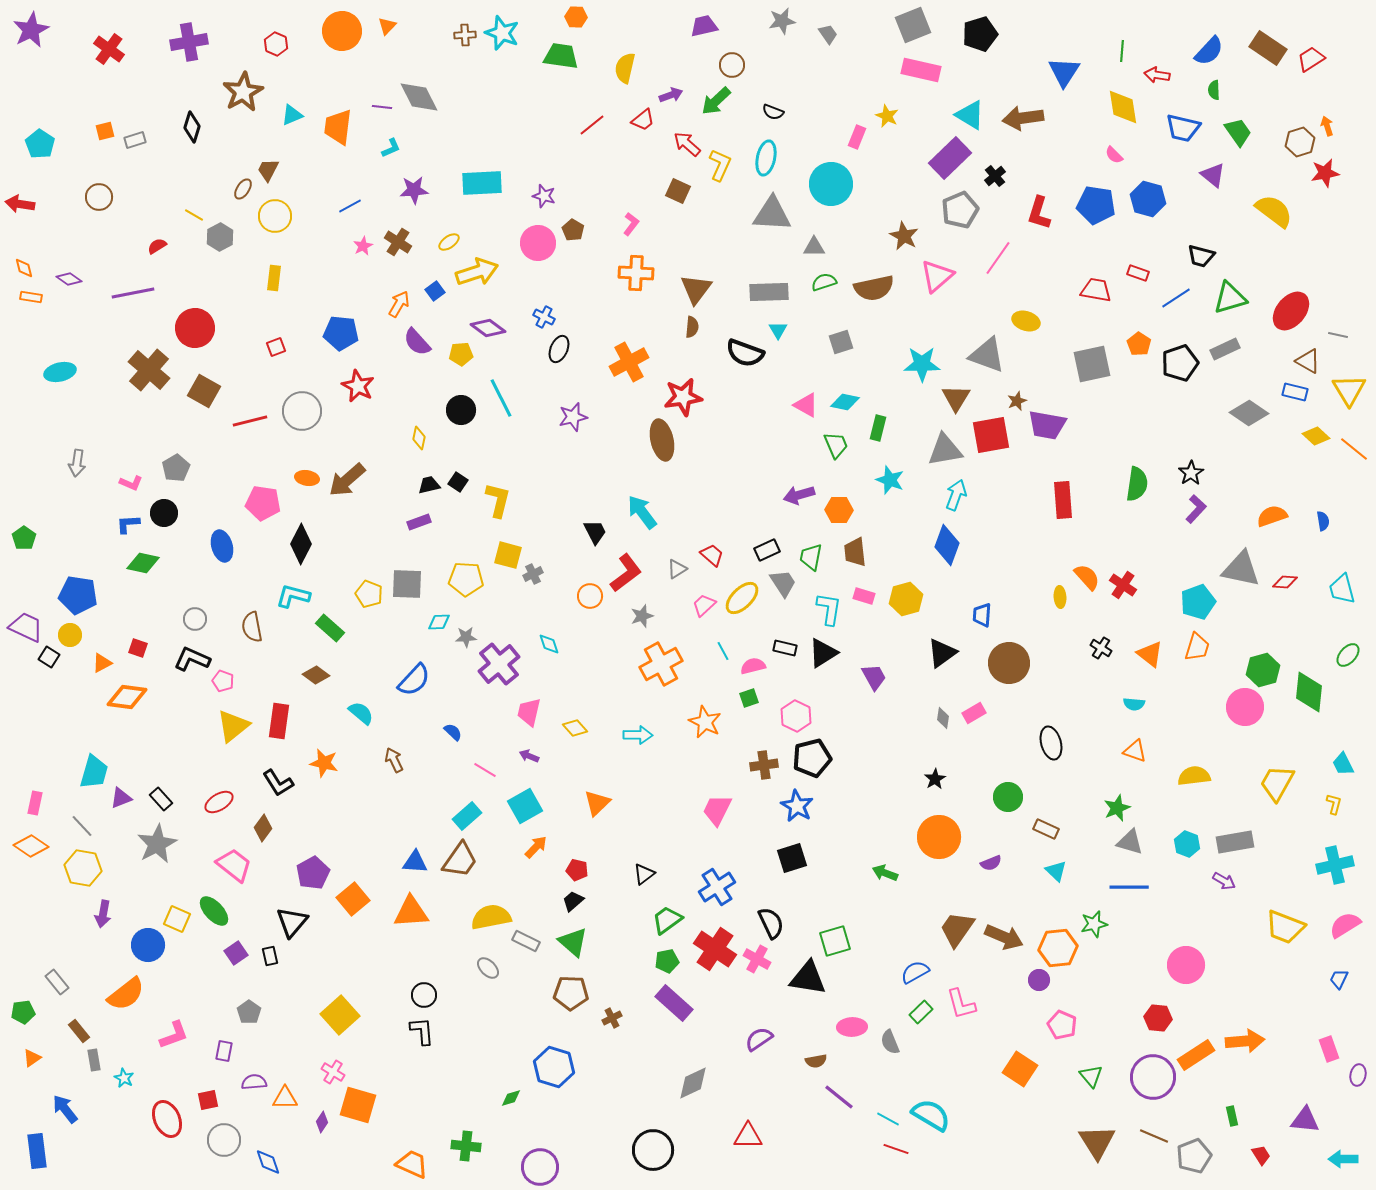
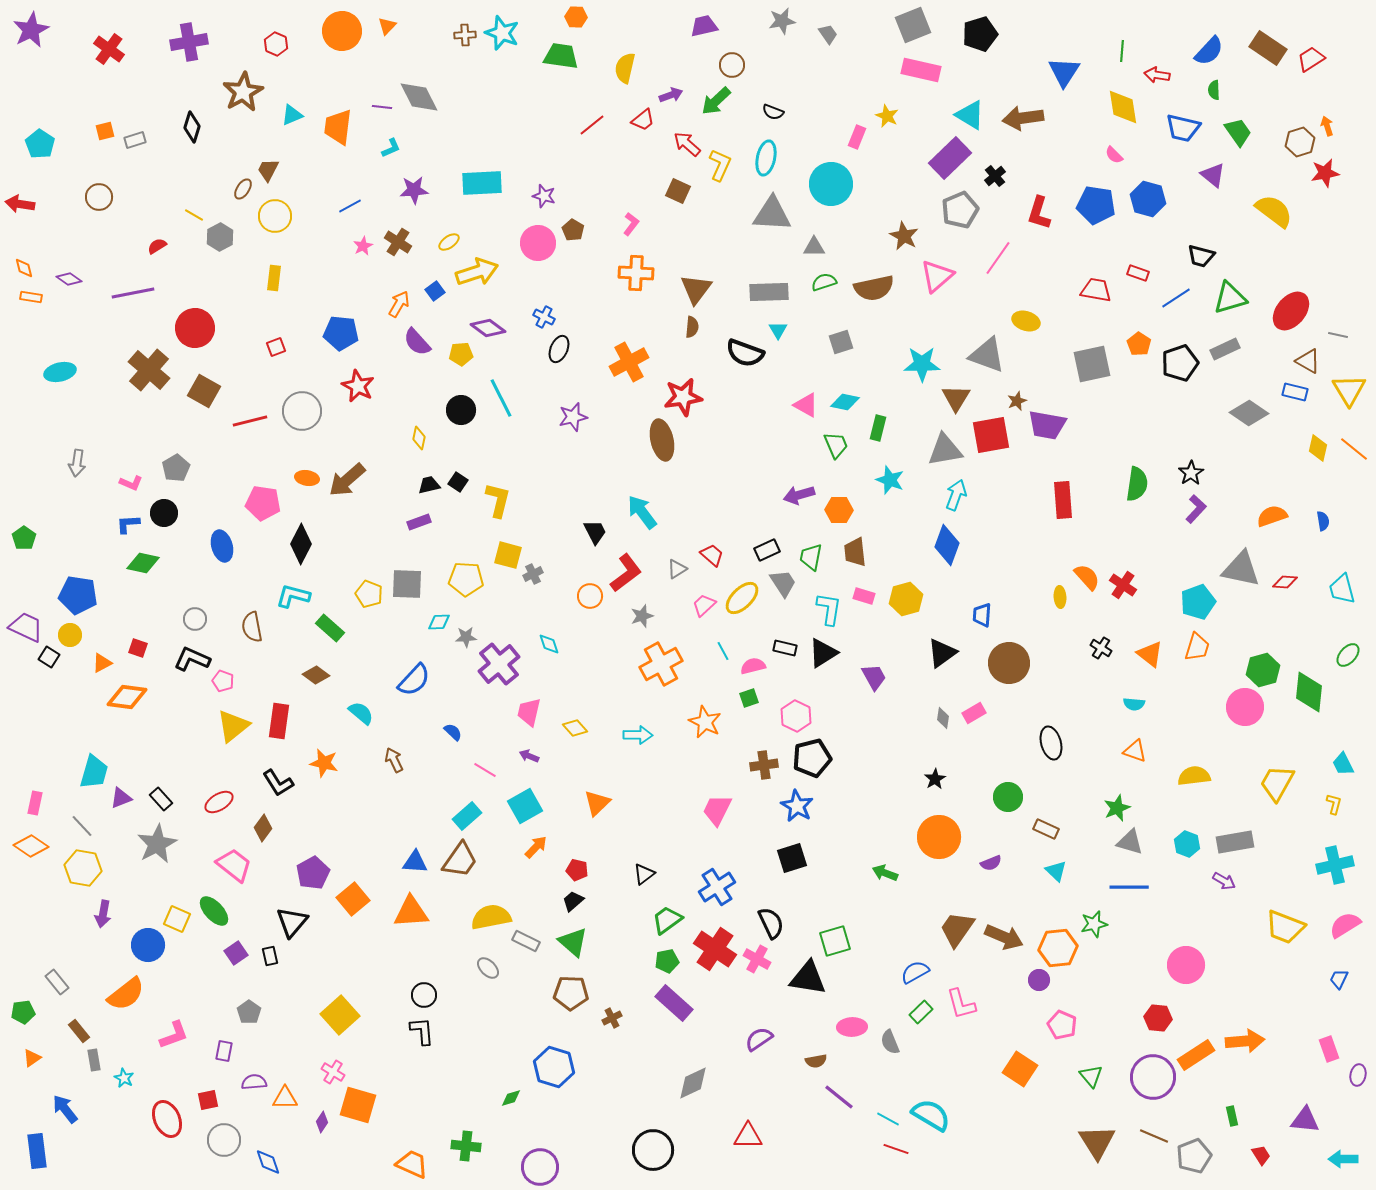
yellow diamond at (1316, 436): moved 2 px right, 12 px down; rotated 60 degrees clockwise
